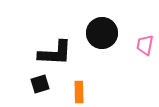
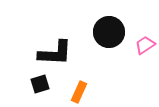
black circle: moved 7 px right, 1 px up
pink trapezoid: rotated 45 degrees clockwise
orange rectangle: rotated 25 degrees clockwise
